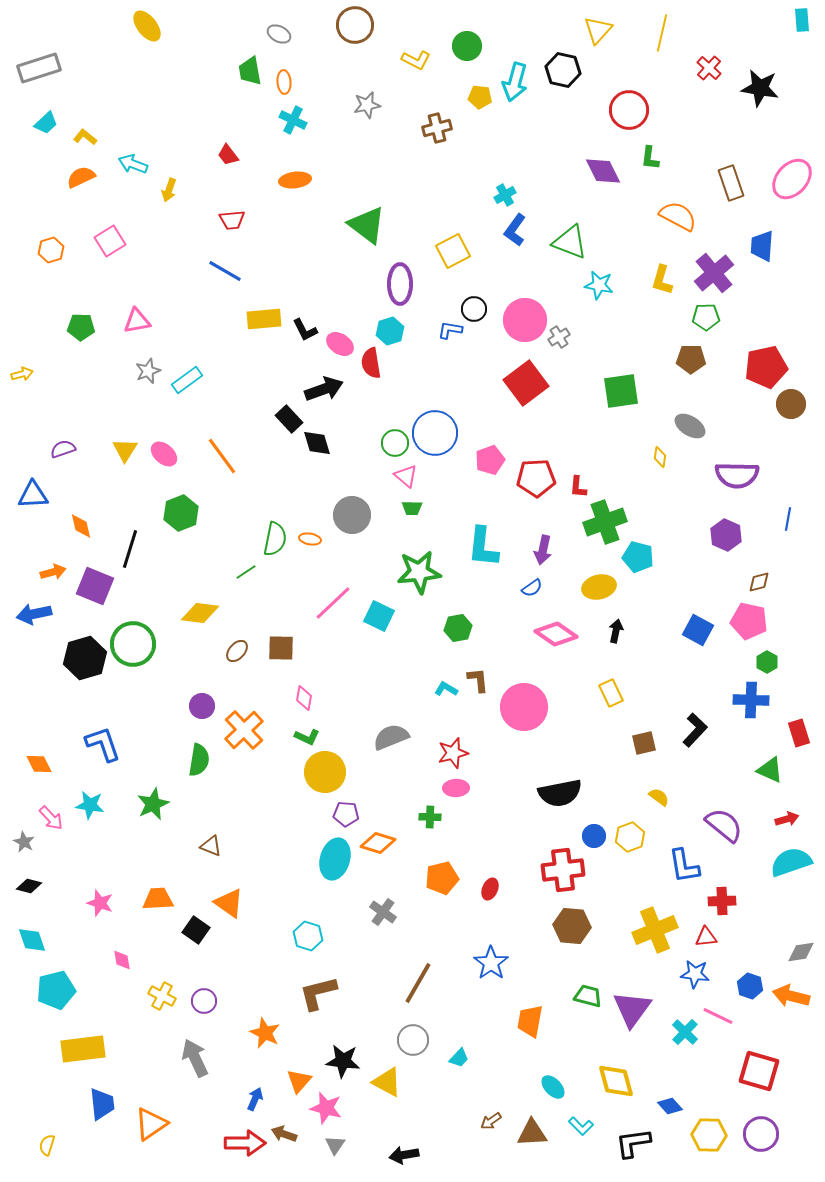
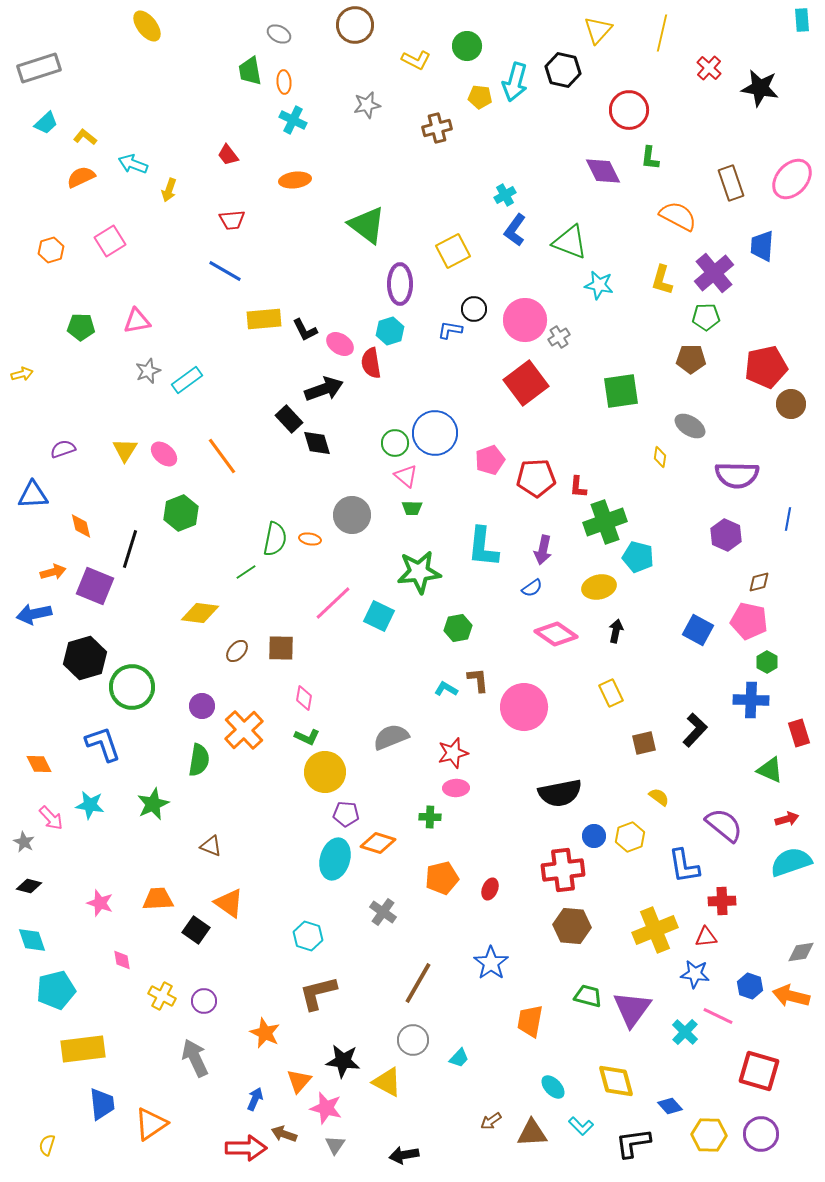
green circle at (133, 644): moved 1 px left, 43 px down
red arrow at (245, 1143): moved 1 px right, 5 px down
